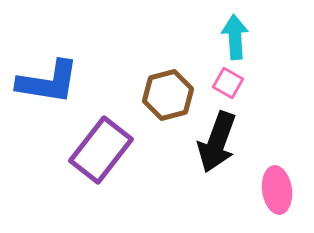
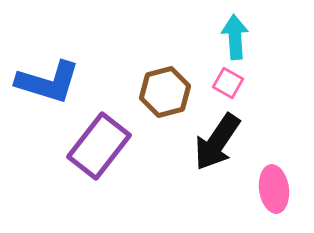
blue L-shape: rotated 8 degrees clockwise
brown hexagon: moved 3 px left, 3 px up
black arrow: rotated 14 degrees clockwise
purple rectangle: moved 2 px left, 4 px up
pink ellipse: moved 3 px left, 1 px up
